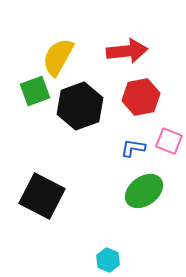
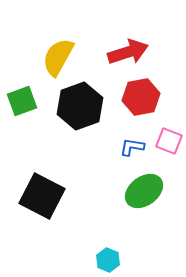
red arrow: moved 1 px right, 1 px down; rotated 12 degrees counterclockwise
green square: moved 13 px left, 10 px down
blue L-shape: moved 1 px left, 1 px up
